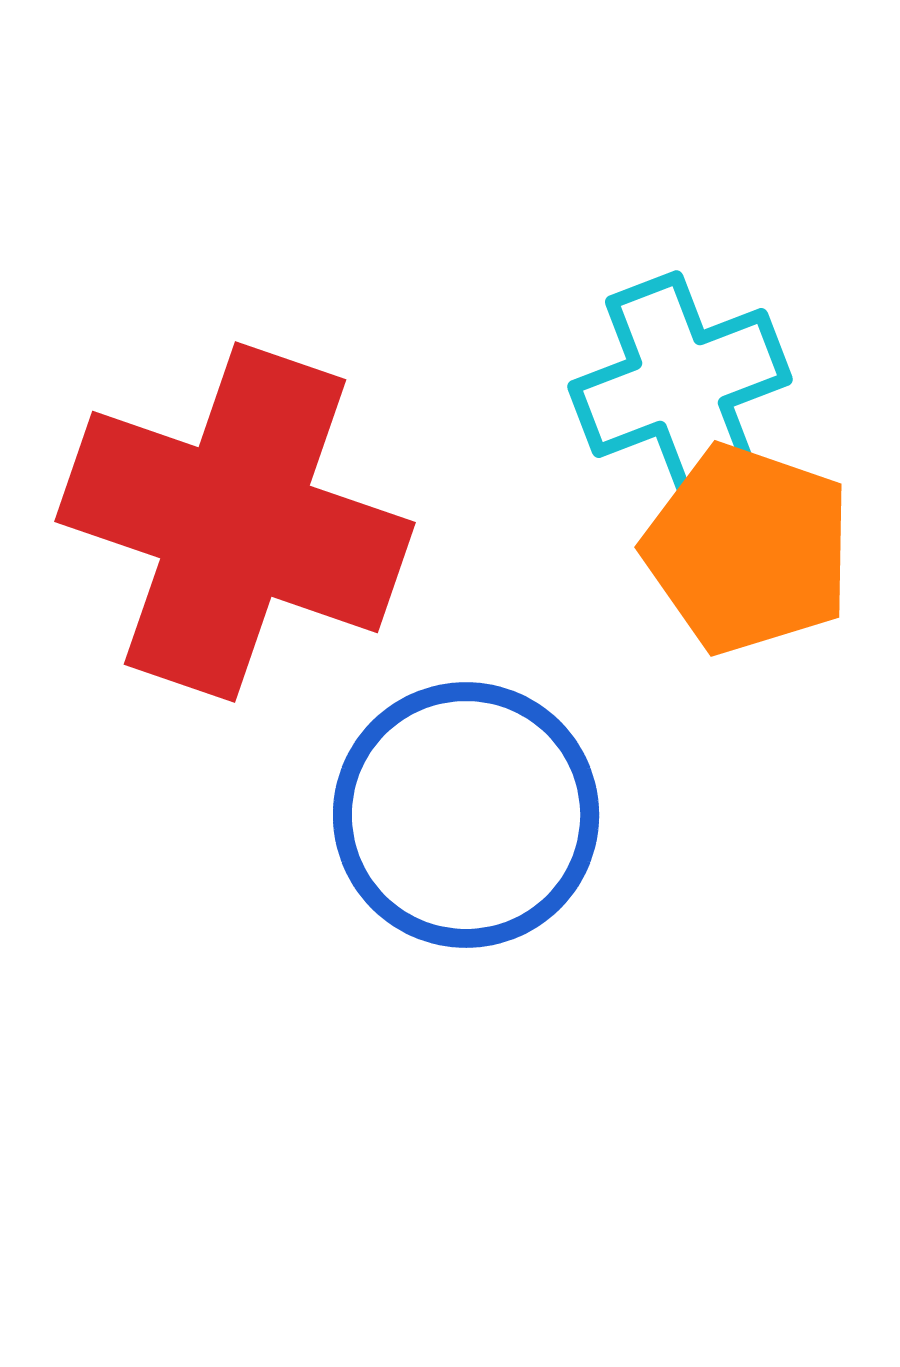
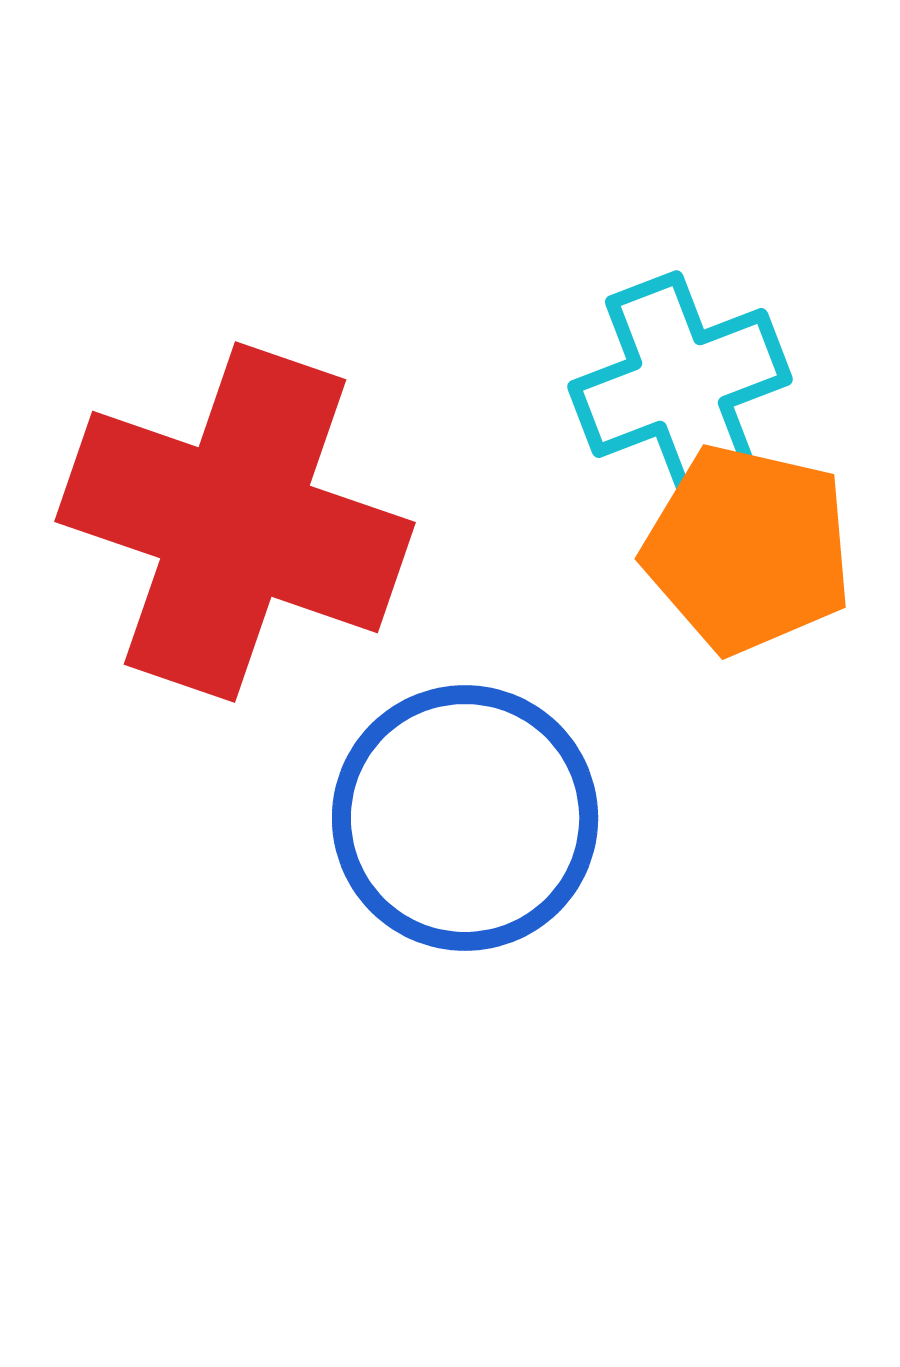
orange pentagon: rotated 6 degrees counterclockwise
blue circle: moved 1 px left, 3 px down
